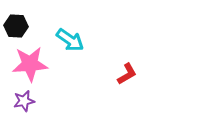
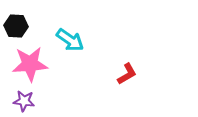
purple star: rotated 20 degrees clockwise
